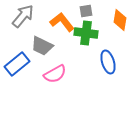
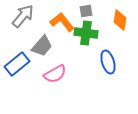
gray trapezoid: rotated 75 degrees counterclockwise
